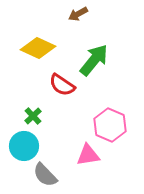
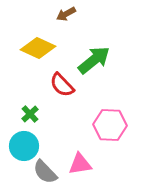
brown arrow: moved 12 px left
green arrow: rotated 12 degrees clockwise
red semicircle: rotated 12 degrees clockwise
green cross: moved 3 px left, 2 px up
pink hexagon: rotated 20 degrees counterclockwise
pink triangle: moved 8 px left, 9 px down
gray semicircle: moved 3 px up
